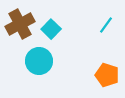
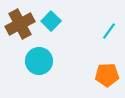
cyan line: moved 3 px right, 6 px down
cyan square: moved 8 px up
orange pentagon: rotated 20 degrees counterclockwise
